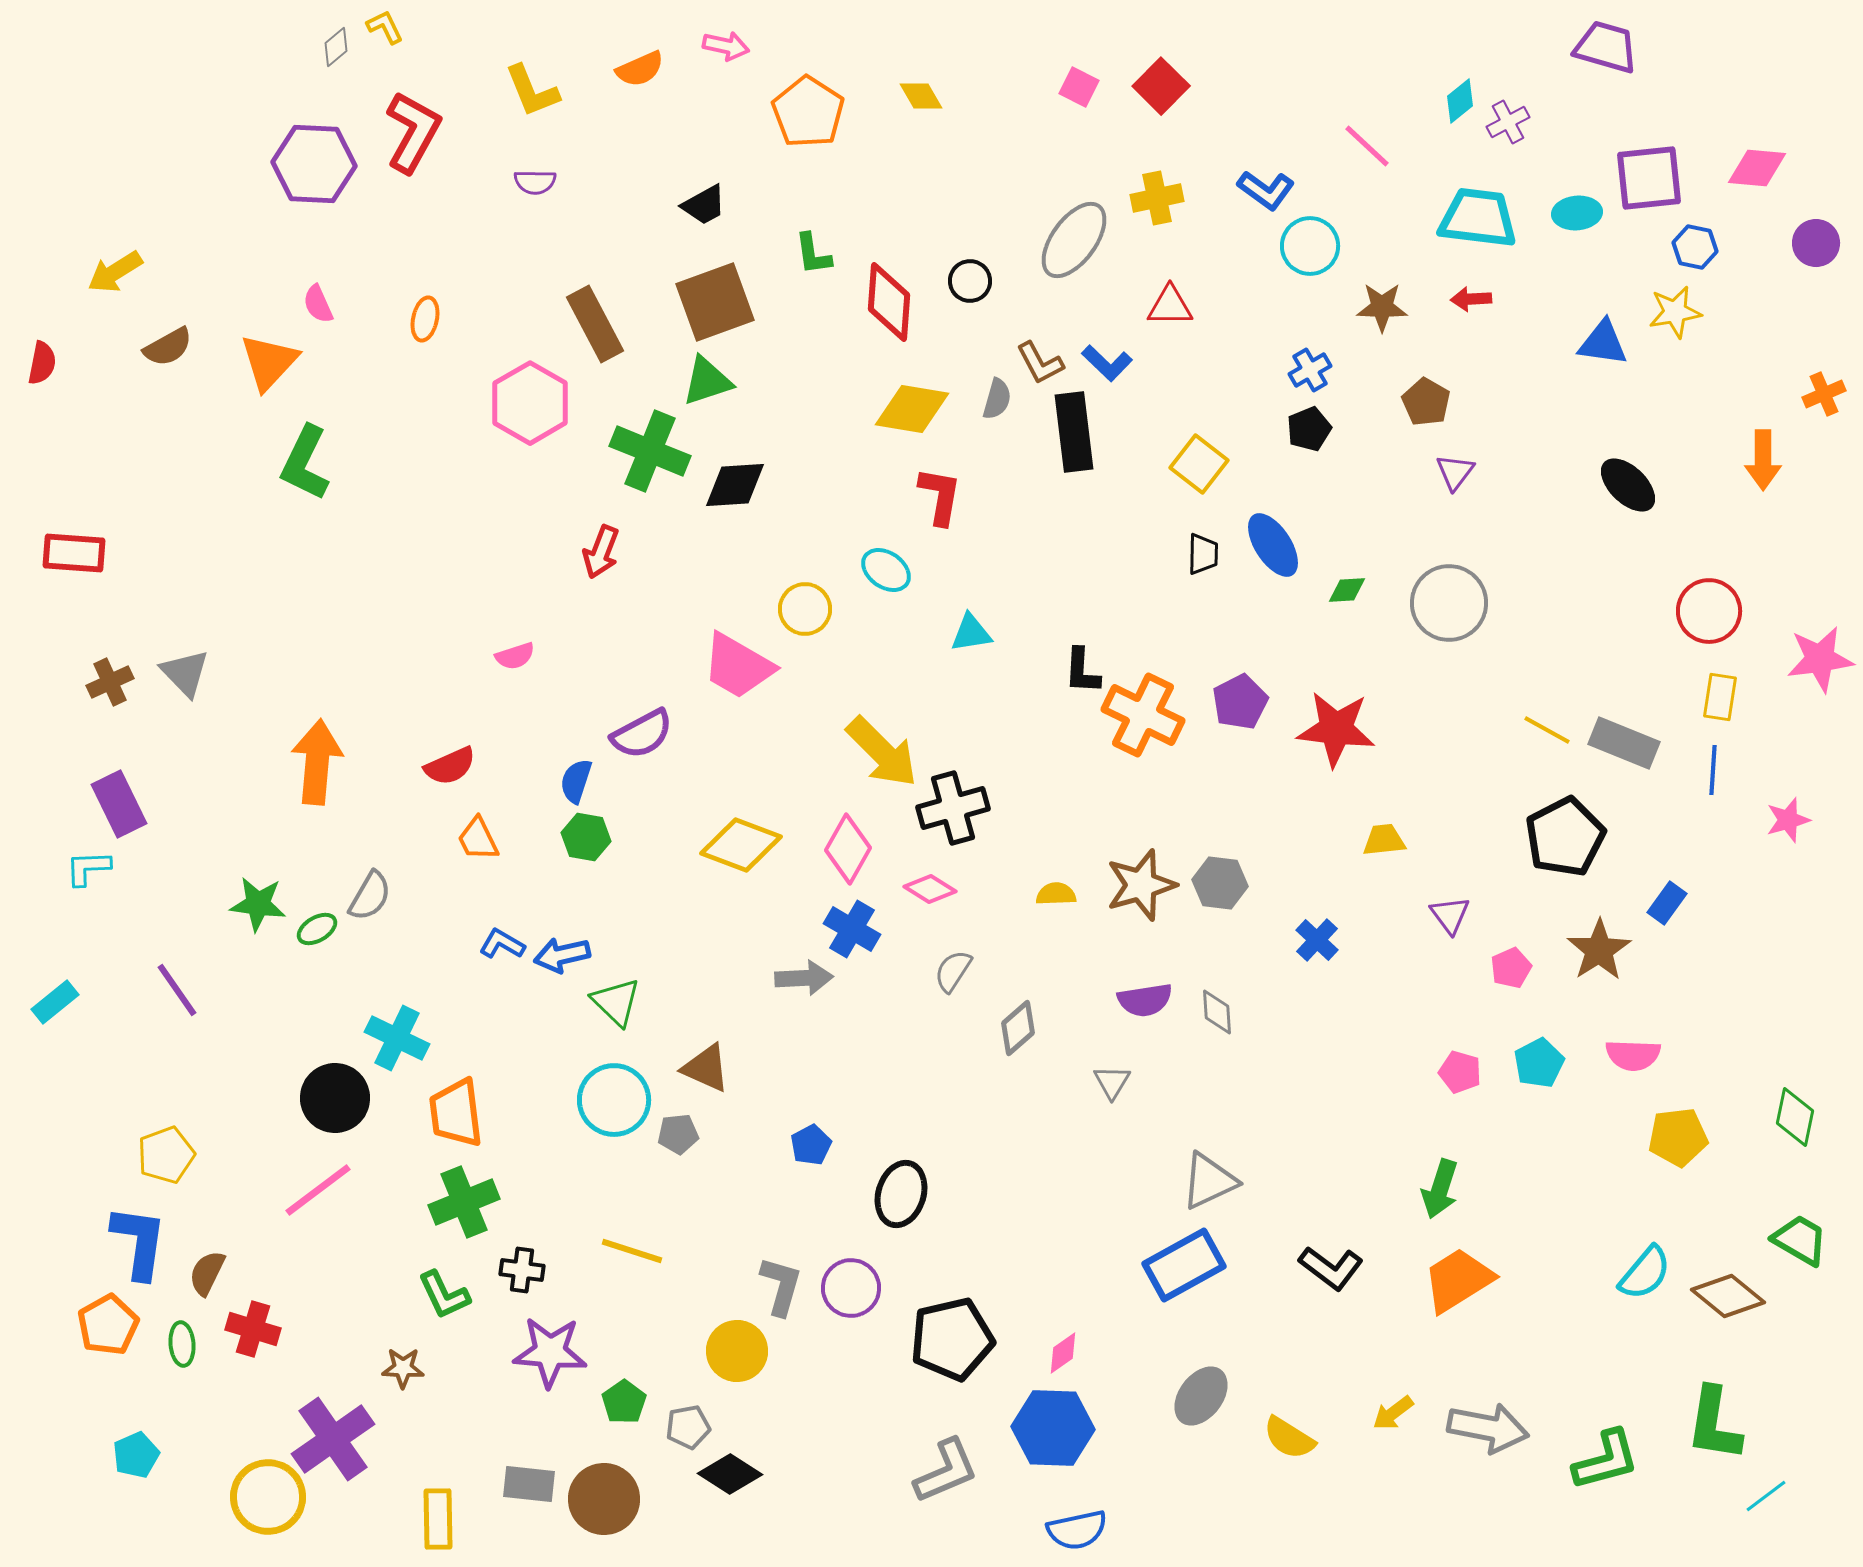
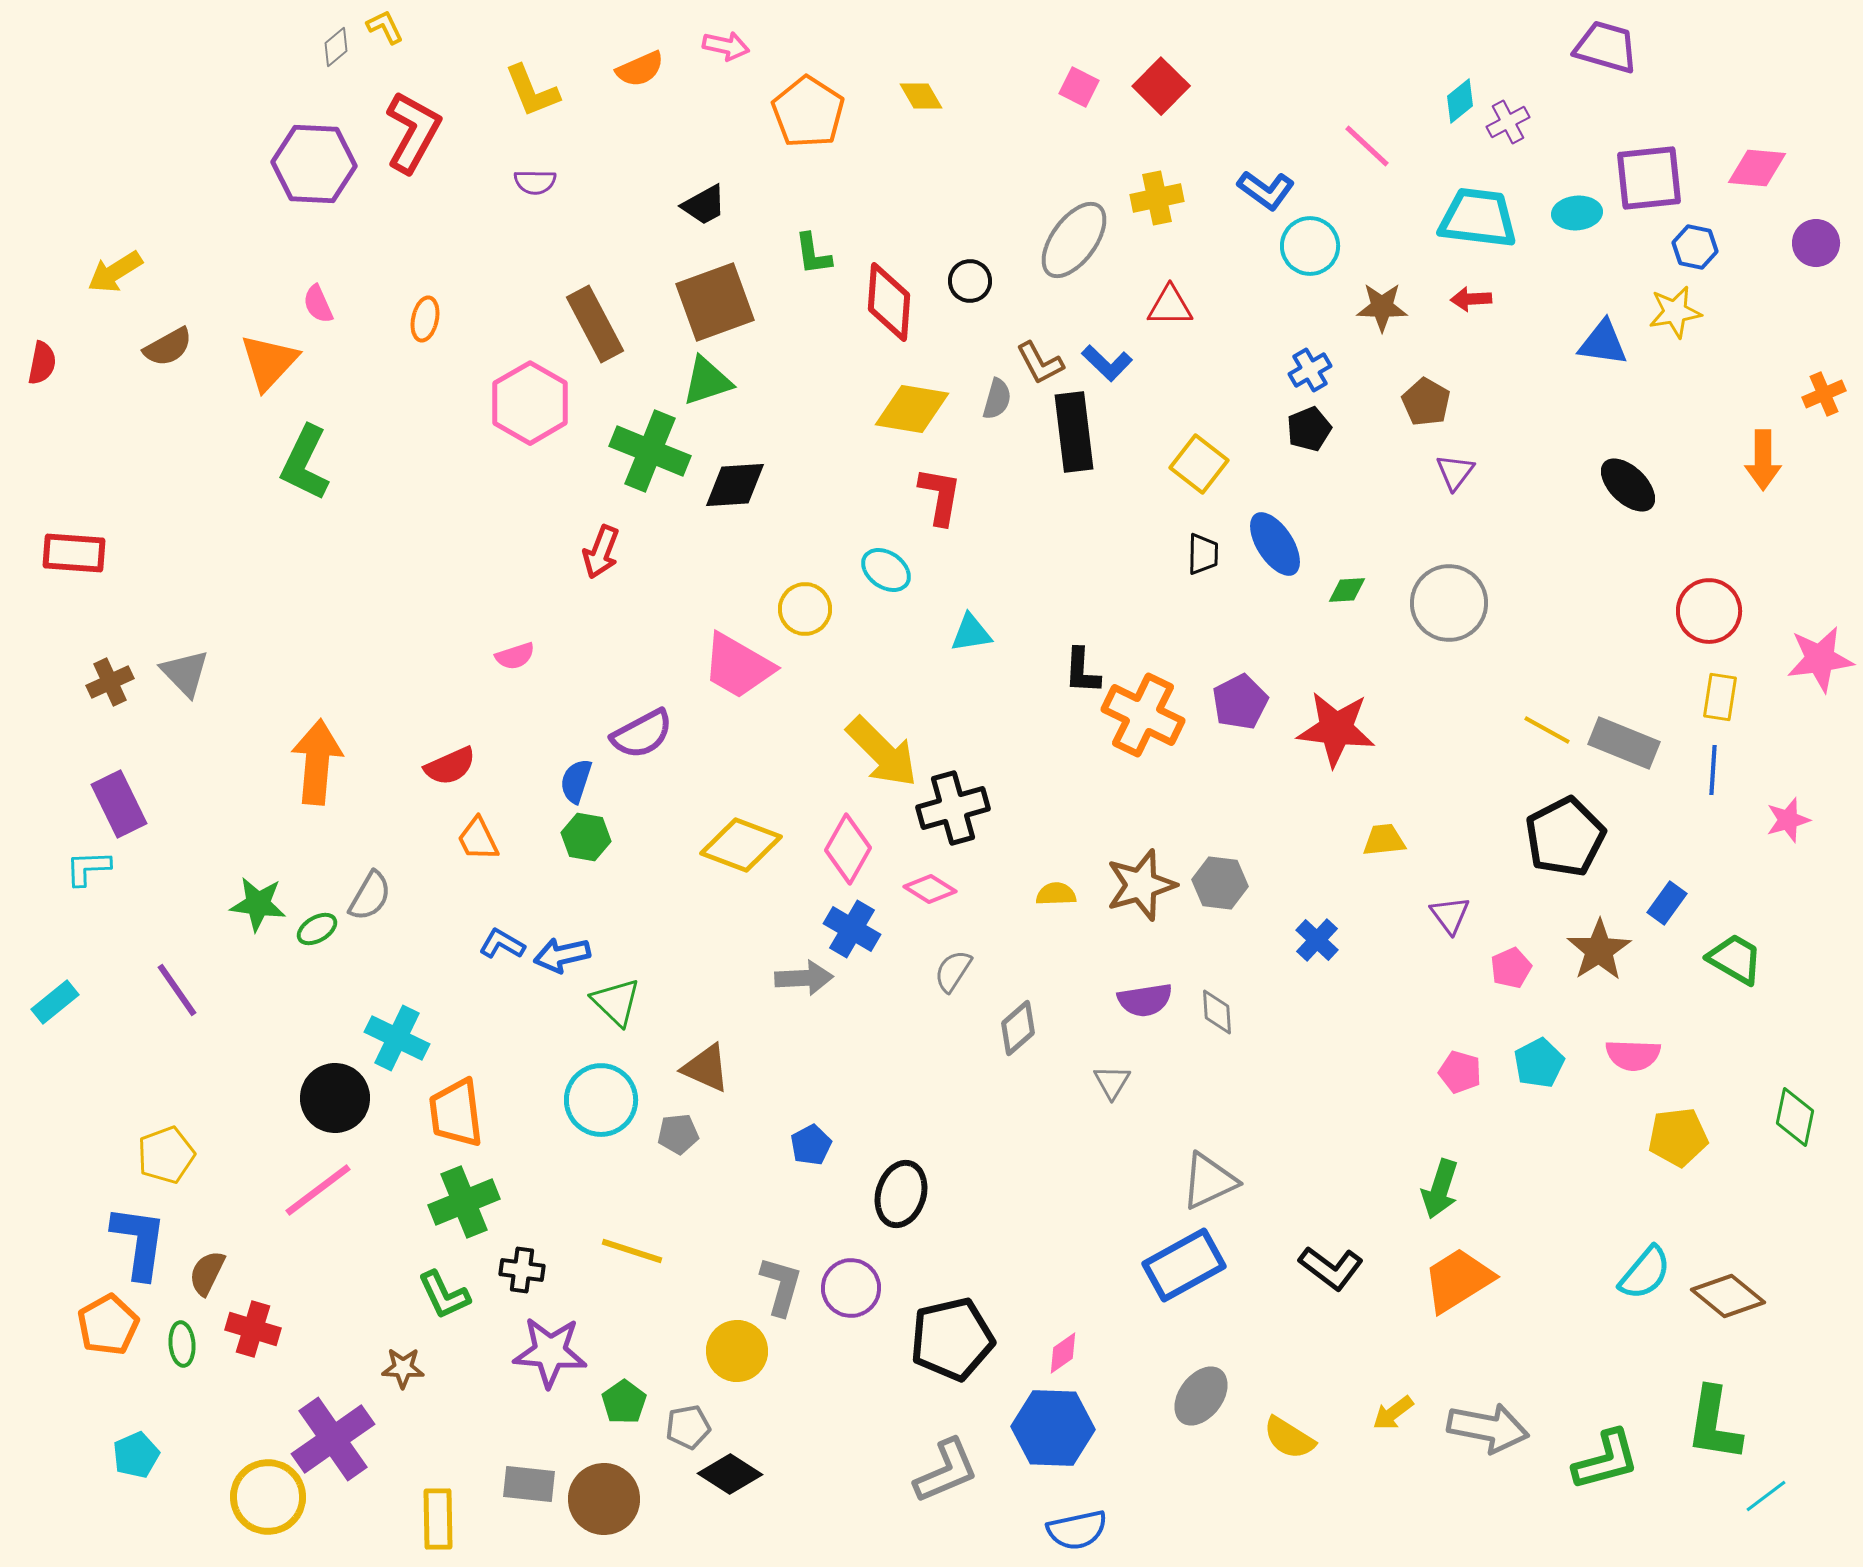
blue ellipse at (1273, 545): moved 2 px right, 1 px up
cyan circle at (614, 1100): moved 13 px left
green trapezoid at (1800, 1240): moved 65 px left, 281 px up
